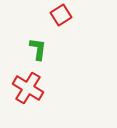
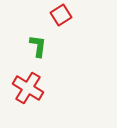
green L-shape: moved 3 px up
